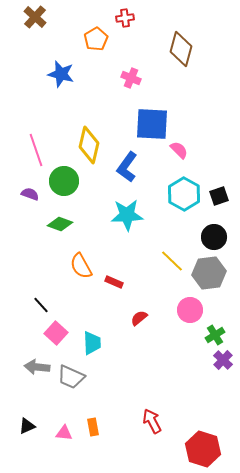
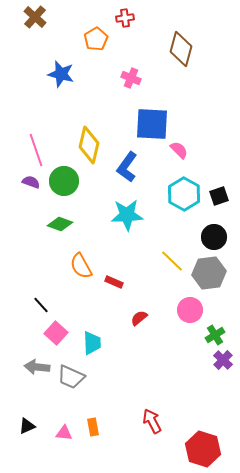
purple semicircle: moved 1 px right, 12 px up
